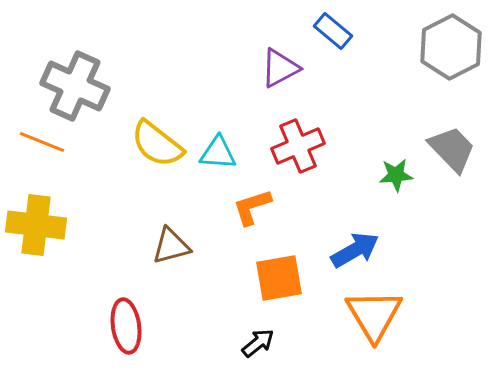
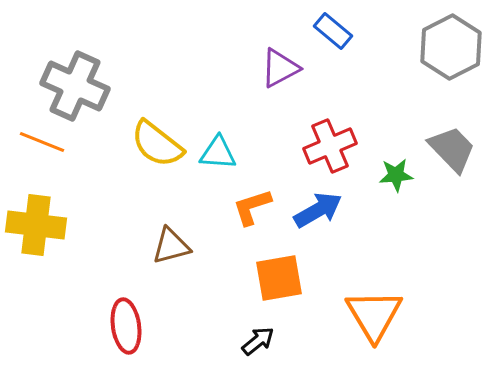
red cross: moved 32 px right
blue arrow: moved 37 px left, 40 px up
black arrow: moved 2 px up
